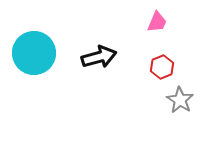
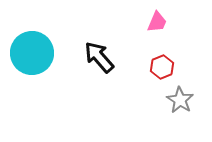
cyan circle: moved 2 px left
black arrow: rotated 116 degrees counterclockwise
